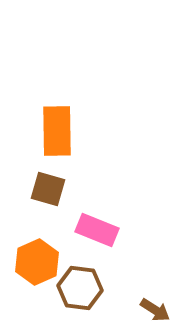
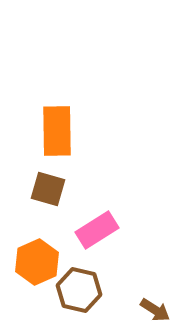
pink rectangle: rotated 54 degrees counterclockwise
brown hexagon: moved 1 px left, 2 px down; rotated 6 degrees clockwise
